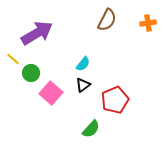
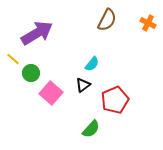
orange cross: rotated 35 degrees clockwise
cyan semicircle: moved 9 px right
